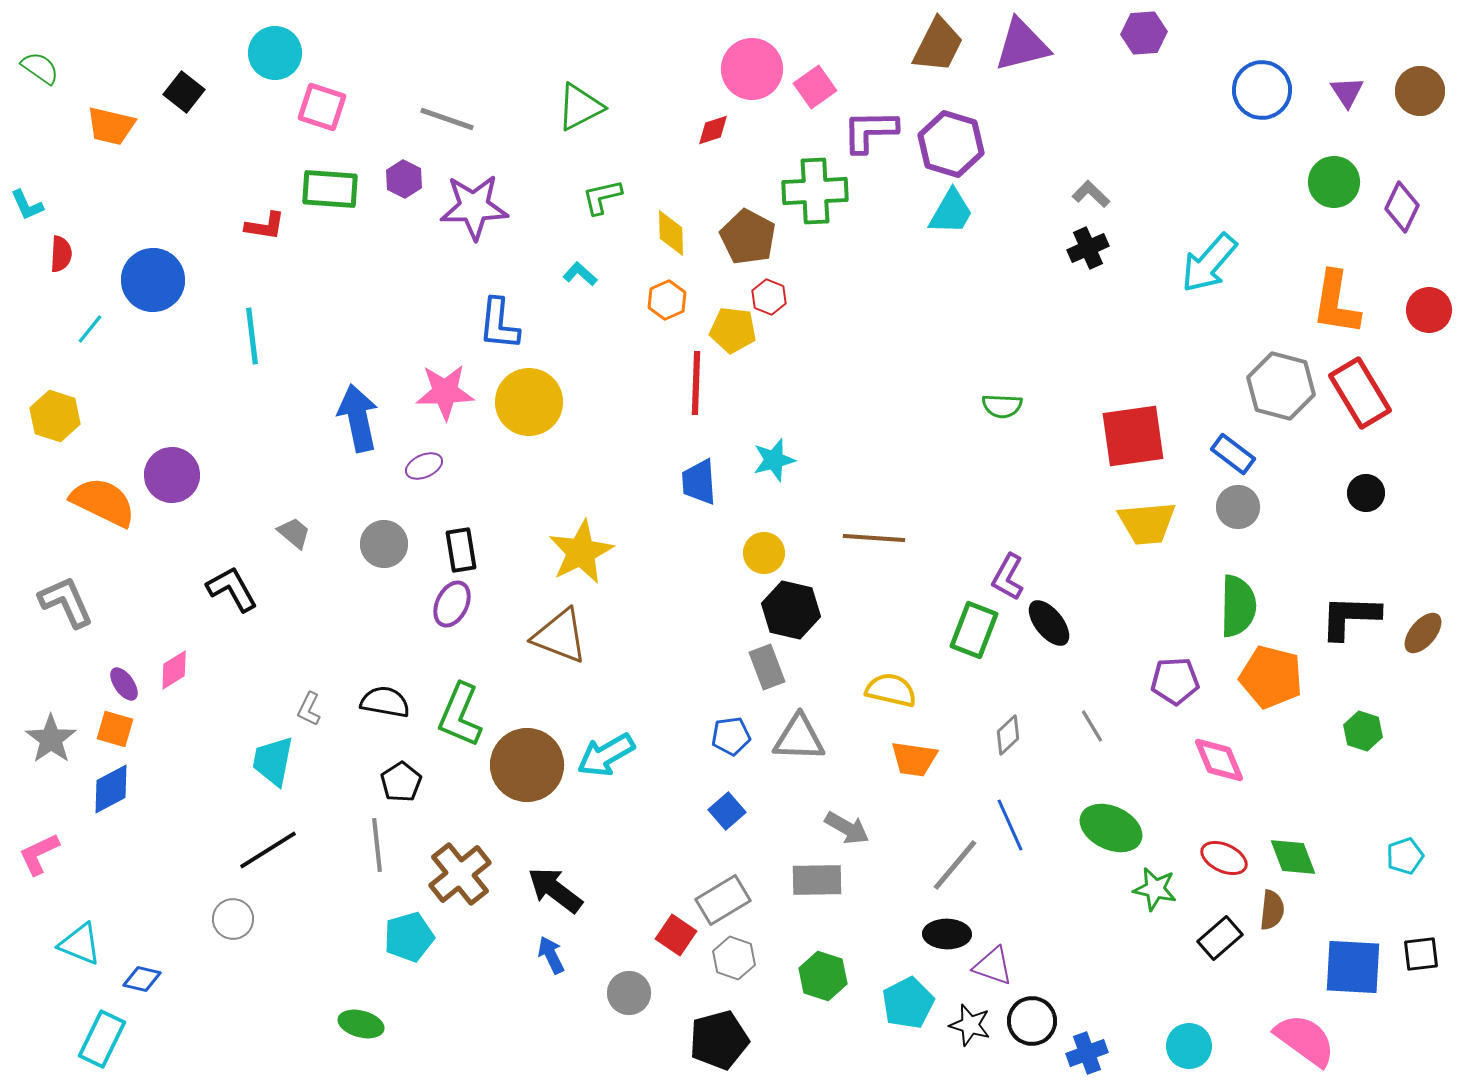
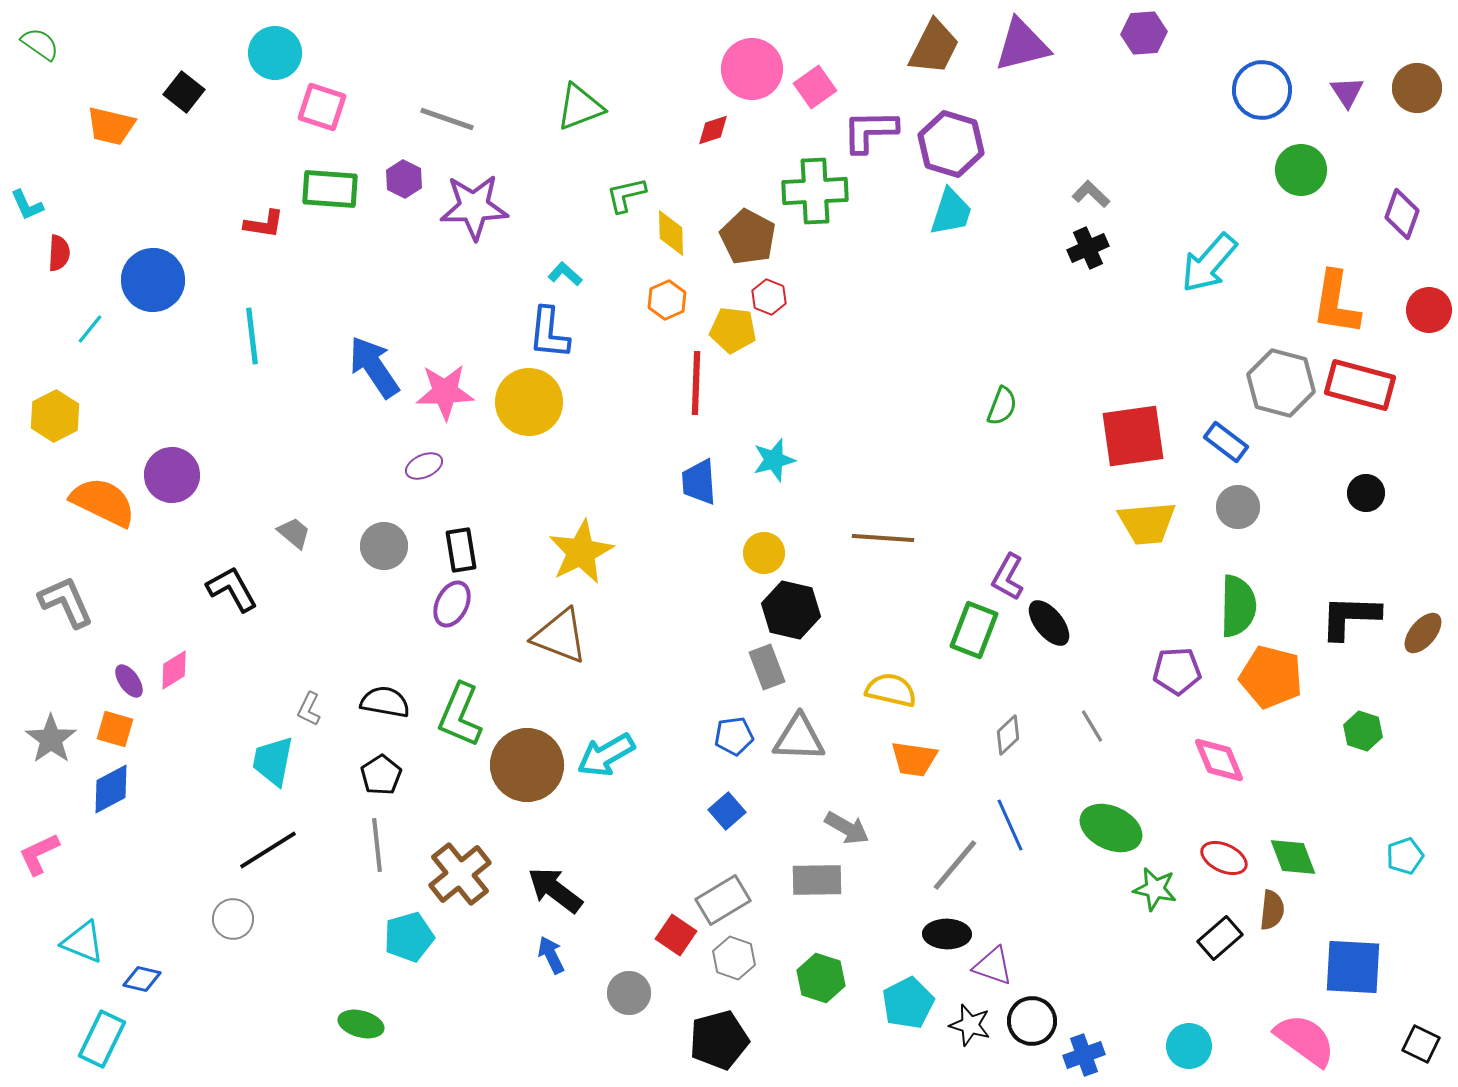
brown trapezoid at (938, 45): moved 4 px left, 2 px down
green semicircle at (40, 68): moved 24 px up
brown circle at (1420, 91): moved 3 px left, 3 px up
green triangle at (580, 107): rotated 6 degrees clockwise
green circle at (1334, 182): moved 33 px left, 12 px up
green L-shape at (602, 197): moved 24 px right, 2 px up
purple diamond at (1402, 207): moved 7 px down; rotated 6 degrees counterclockwise
cyan trapezoid at (951, 212): rotated 12 degrees counterclockwise
red L-shape at (265, 226): moved 1 px left, 2 px up
red semicircle at (61, 254): moved 2 px left, 1 px up
cyan L-shape at (580, 274): moved 15 px left
blue L-shape at (499, 324): moved 50 px right, 9 px down
gray hexagon at (1281, 386): moved 3 px up
red rectangle at (1360, 393): moved 8 px up; rotated 44 degrees counterclockwise
green semicircle at (1002, 406): rotated 72 degrees counterclockwise
yellow hexagon at (55, 416): rotated 15 degrees clockwise
blue arrow at (358, 418): moved 16 px right, 51 px up; rotated 22 degrees counterclockwise
blue rectangle at (1233, 454): moved 7 px left, 12 px up
brown line at (874, 538): moved 9 px right
gray circle at (384, 544): moved 2 px down
purple pentagon at (1175, 681): moved 2 px right, 10 px up
purple ellipse at (124, 684): moved 5 px right, 3 px up
blue pentagon at (731, 736): moved 3 px right
black pentagon at (401, 782): moved 20 px left, 7 px up
cyan triangle at (80, 944): moved 3 px right, 2 px up
black square at (1421, 954): moved 90 px down; rotated 33 degrees clockwise
green hexagon at (823, 976): moved 2 px left, 2 px down
blue cross at (1087, 1053): moved 3 px left, 2 px down
